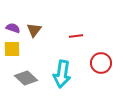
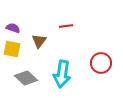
brown triangle: moved 5 px right, 11 px down
red line: moved 10 px left, 10 px up
yellow square: rotated 12 degrees clockwise
